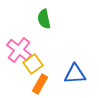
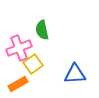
green semicircle: moved 2 px left, 11 px down
pink cross: moved 2 px up; rotated 30 degrees clockwise
orange rectangle: moved 22 px left; rotated 30 degrees clockwise
